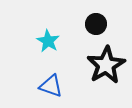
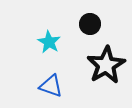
black circle: moved 6 px left
cyan star: moved 1 px right, 1 px down
